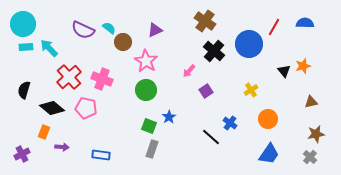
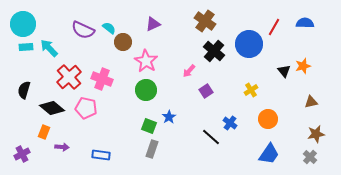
purple triangle: moved 2 px left, 6 px up
